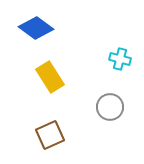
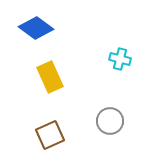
yellow rectangle: rotated 8 degrees clockwise
gray circle: moved 14 px down
